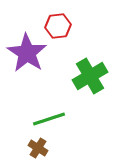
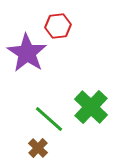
green cross: moved 1 px right, 31 px down; rotated 16 degrees counterclockwise
green line: rotated 60 degrees clockwise
brown cross: rotated 12 degrees clockwise
